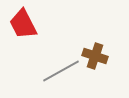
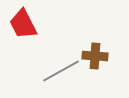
brown cross: rotated 15 degrees counterclockwise
